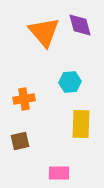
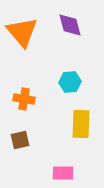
purple diamond: moved 10 px left
orange triangle: moved 22 px left
orange cross: rotated 20 degrees clockwise
brown square: moved 1 px up
pink rectangle: moved 4 px right
